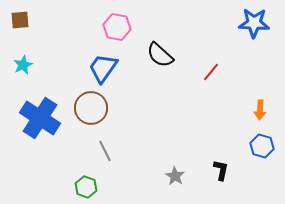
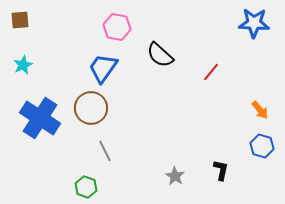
orange arrow: rotated 42 degrees counterclockwise
